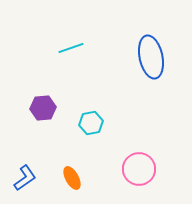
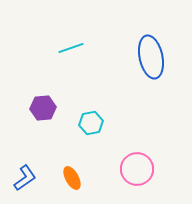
pink circle: moved 2 px left
